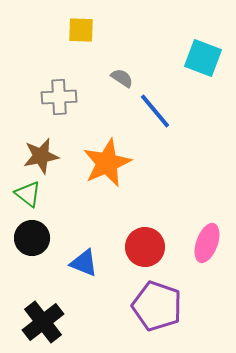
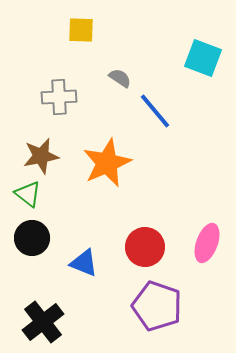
gray semicircle: moved 2 px left
